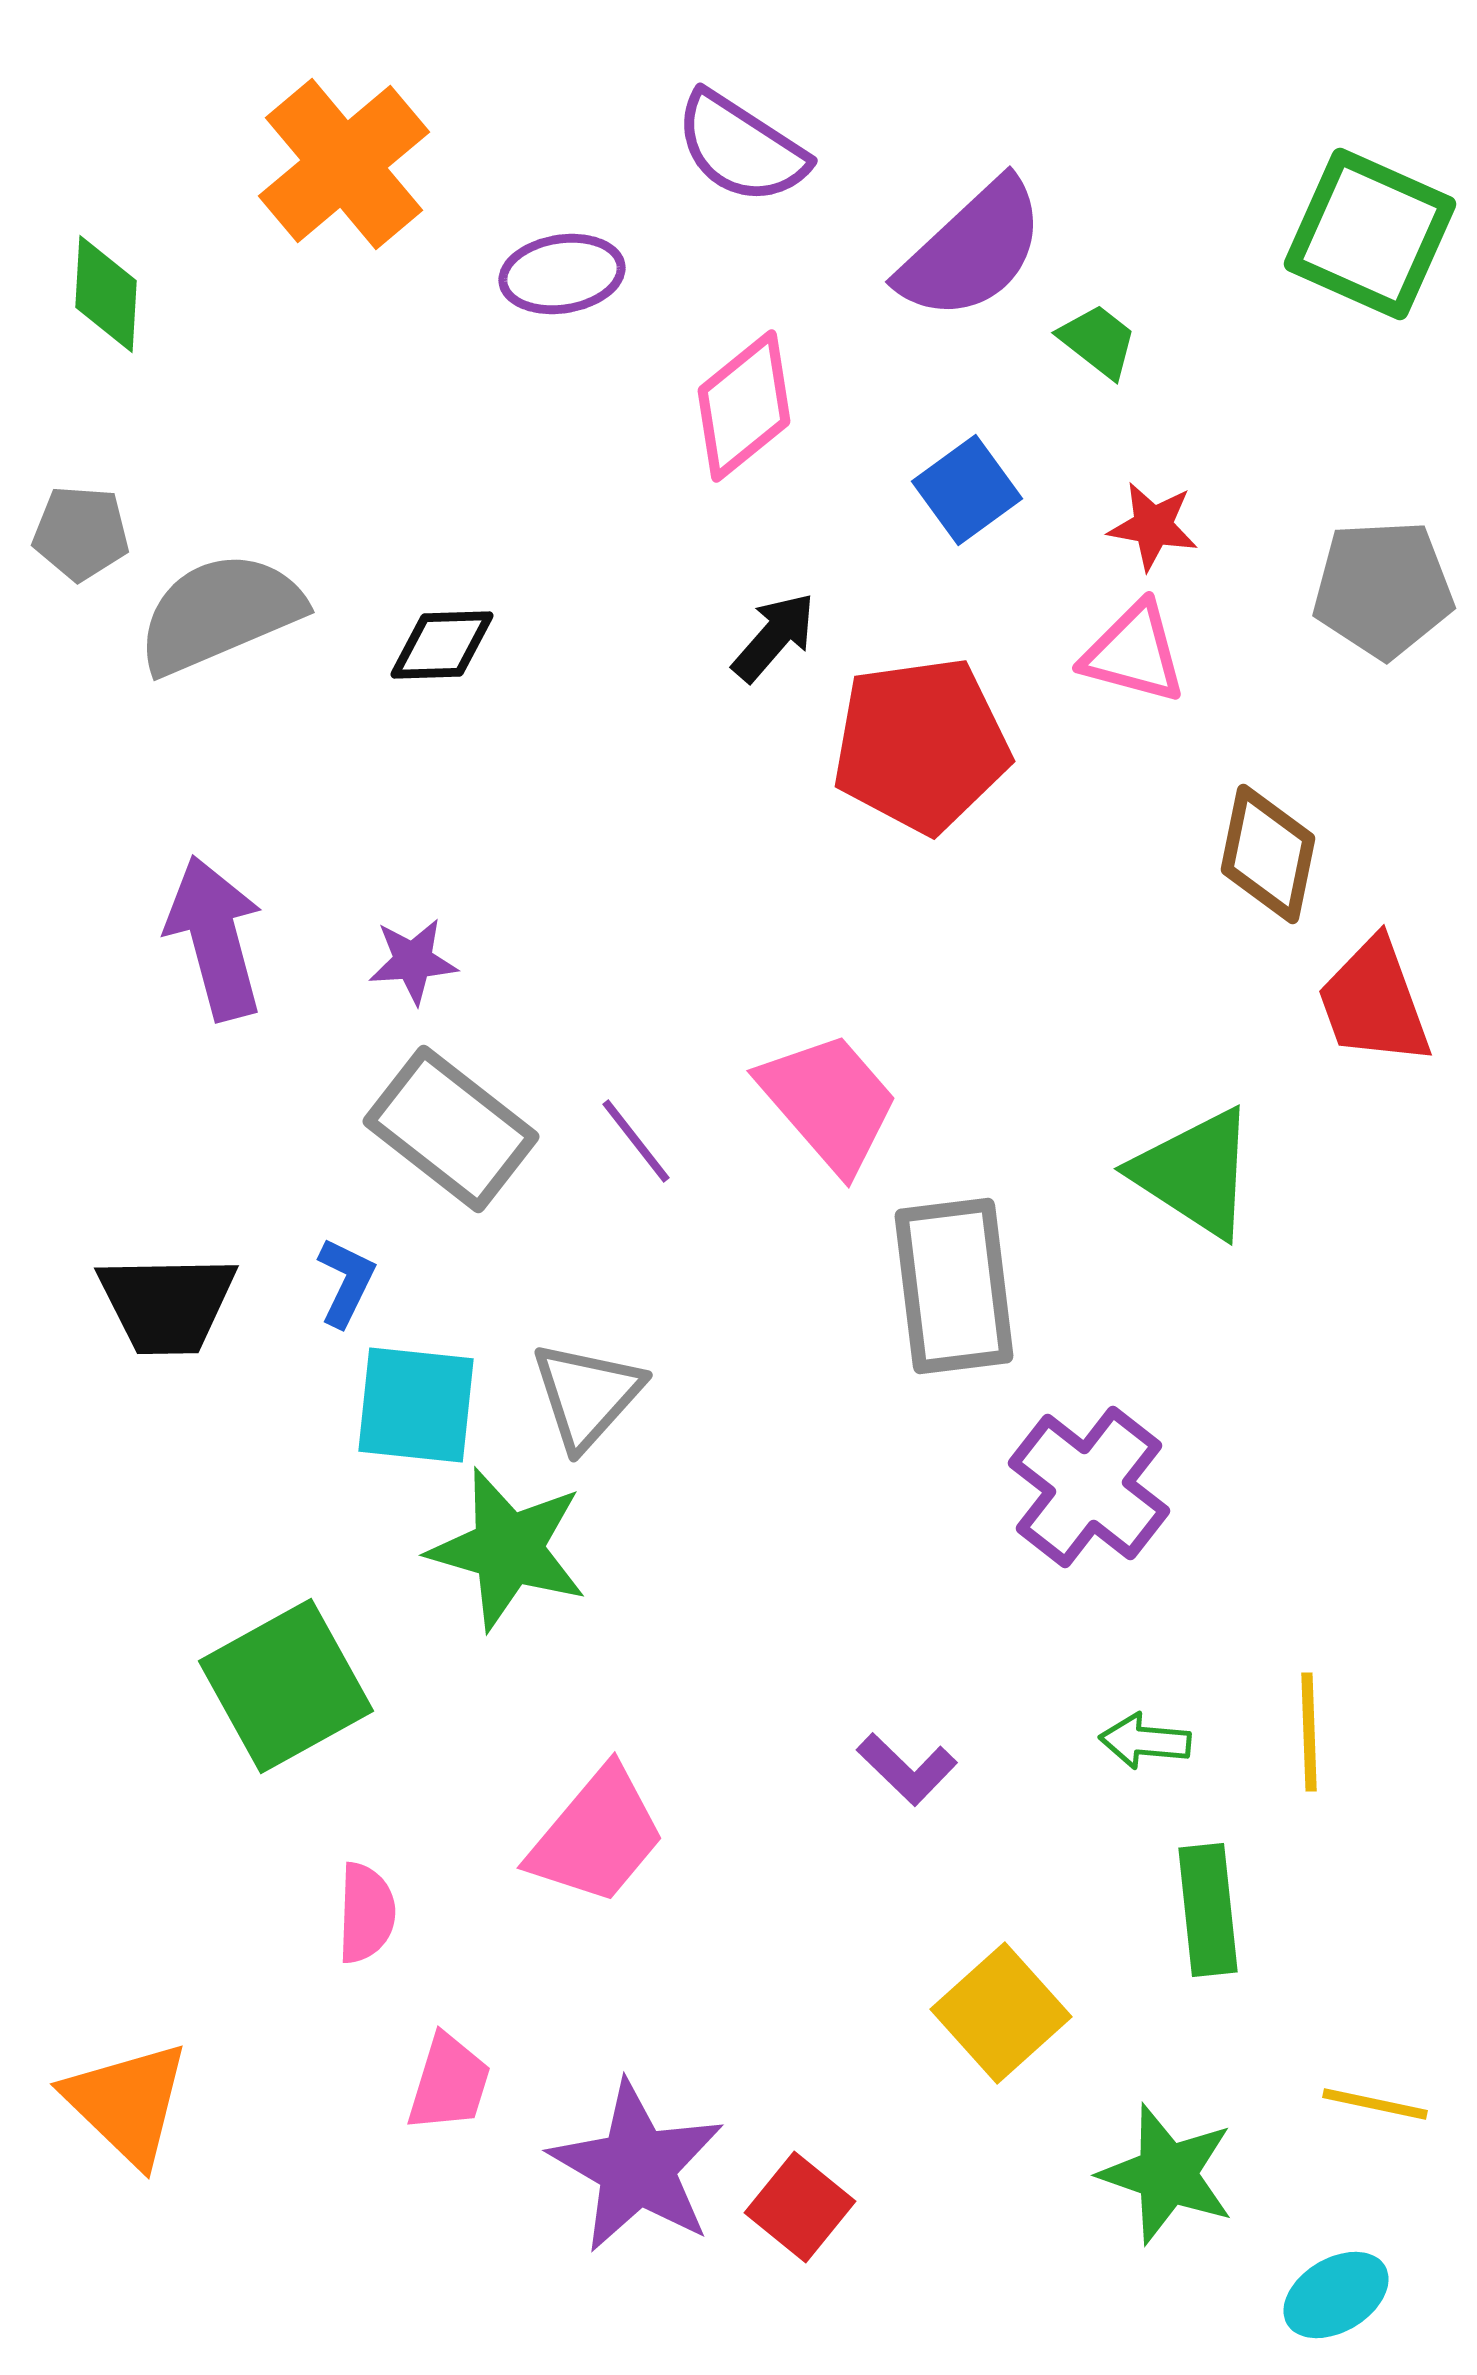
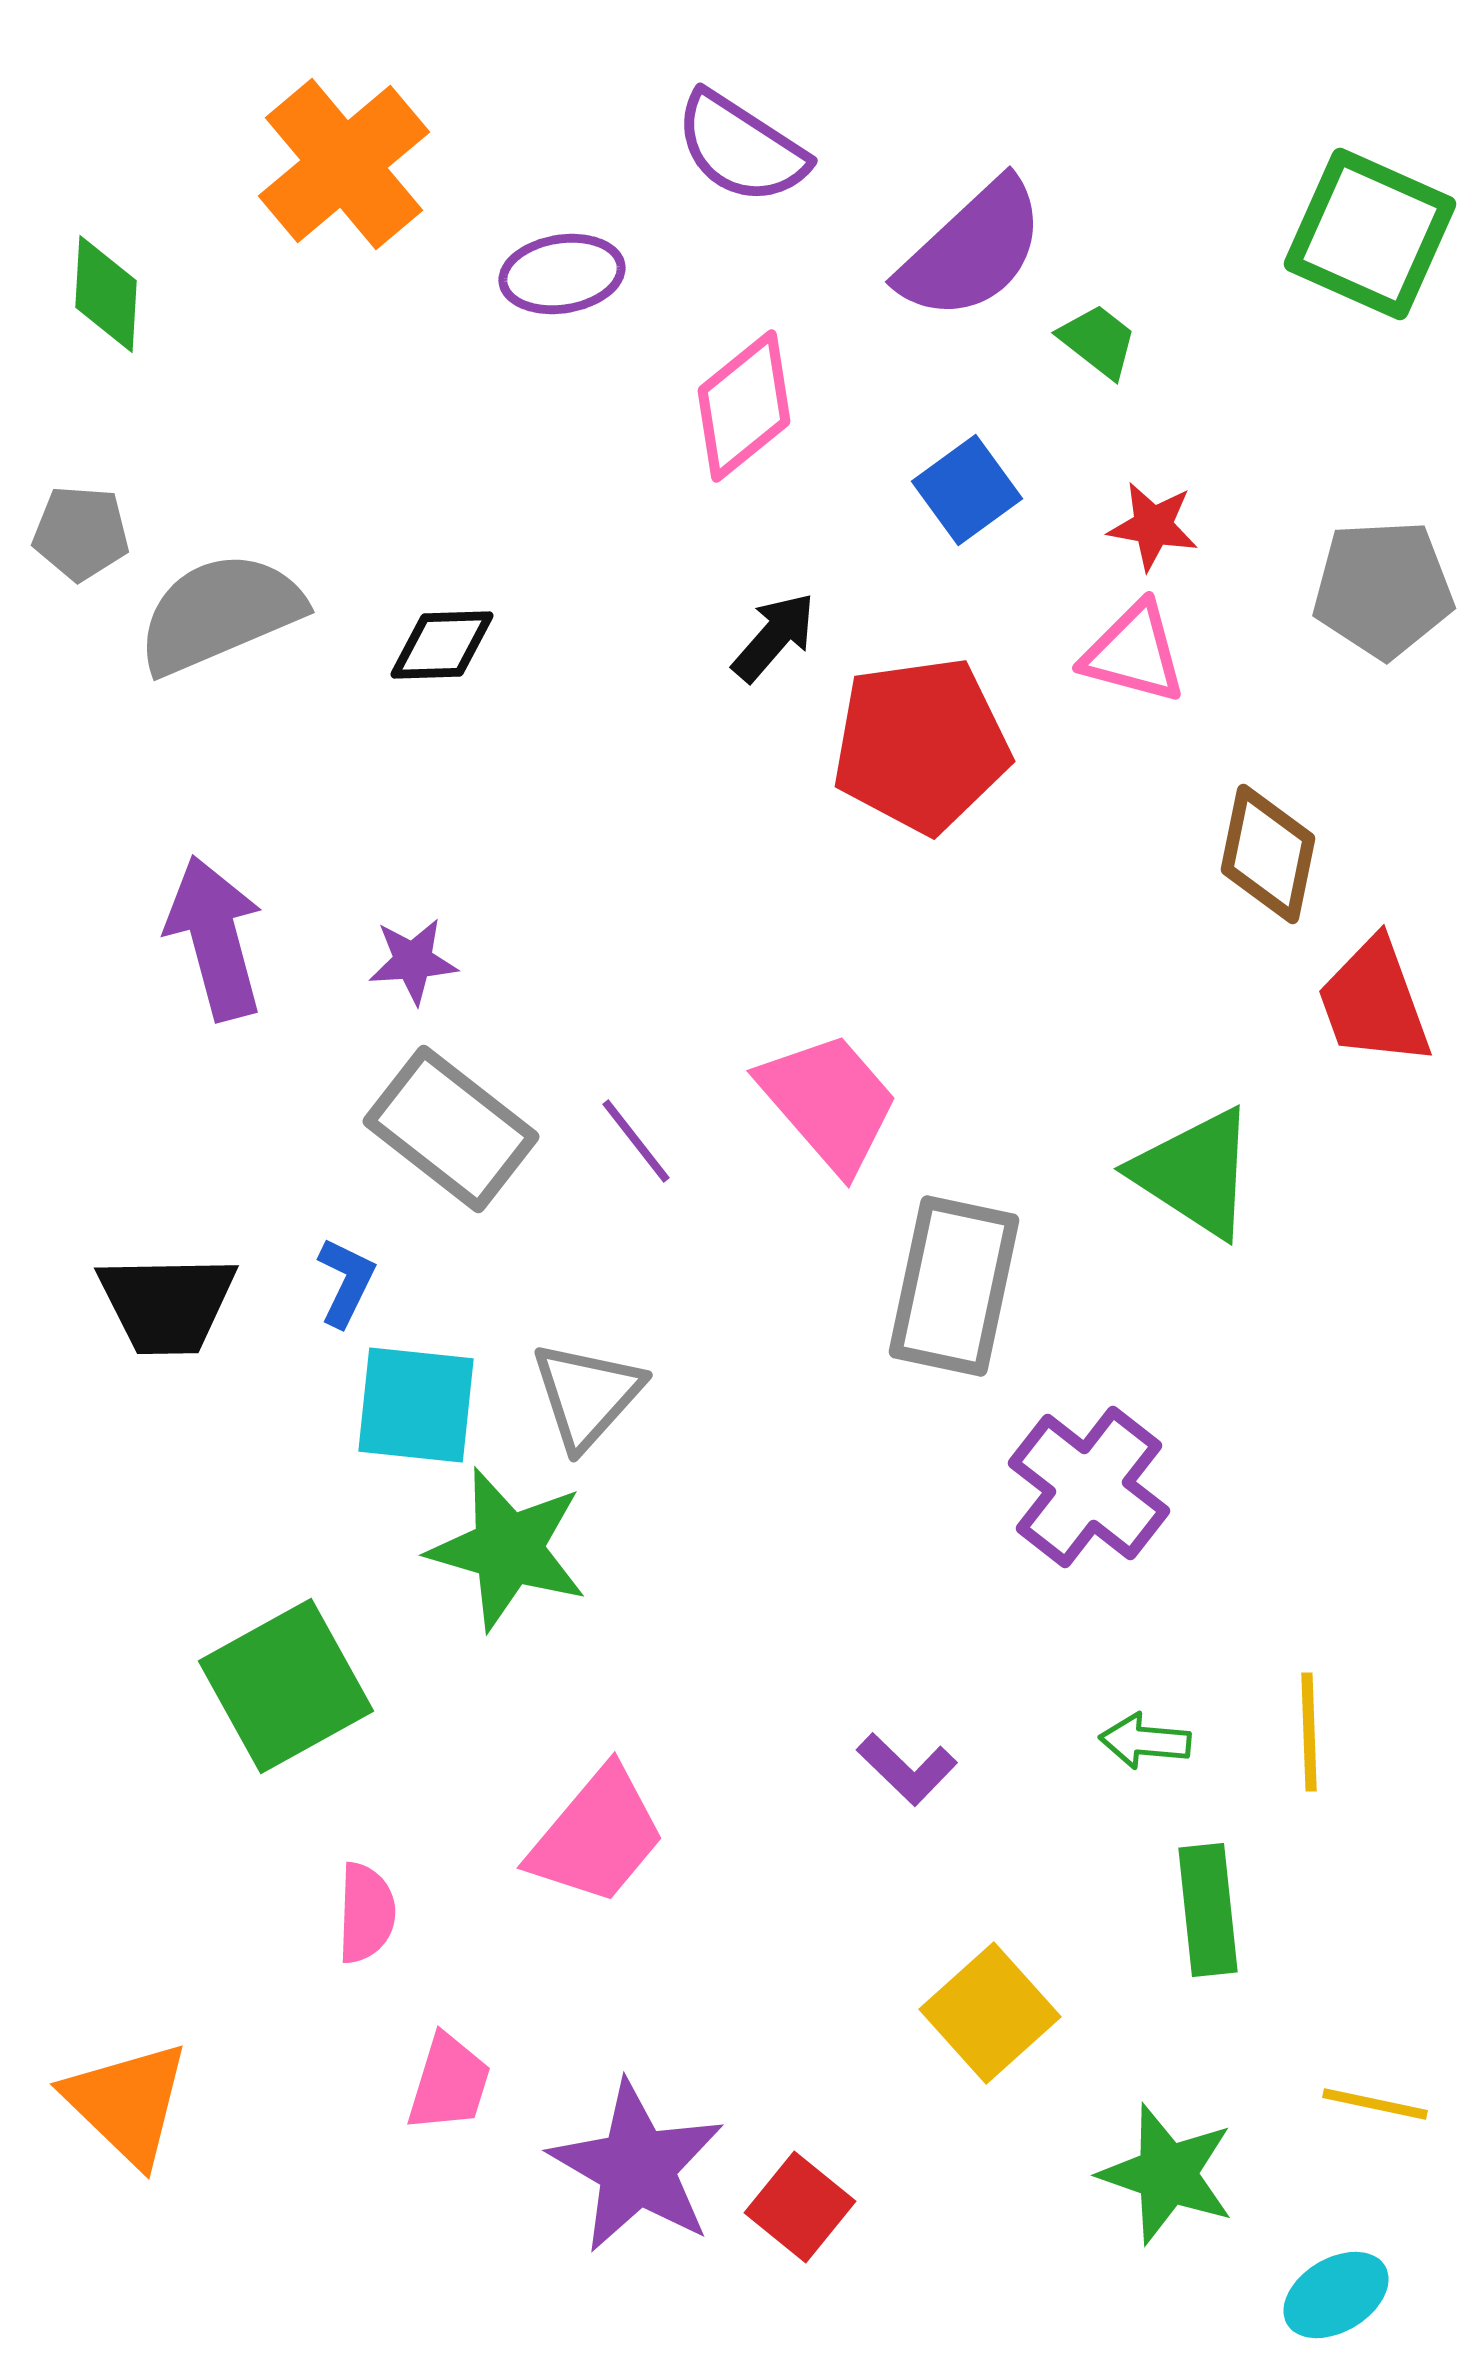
gray rectangle at (954, 1286): rotated 19 degrees clockwise
yellow square at (1001, 2013): moved 11 px left
